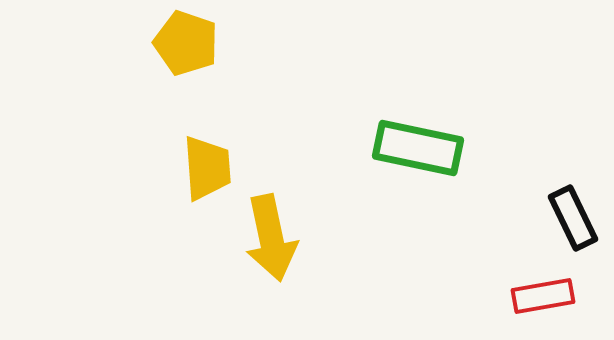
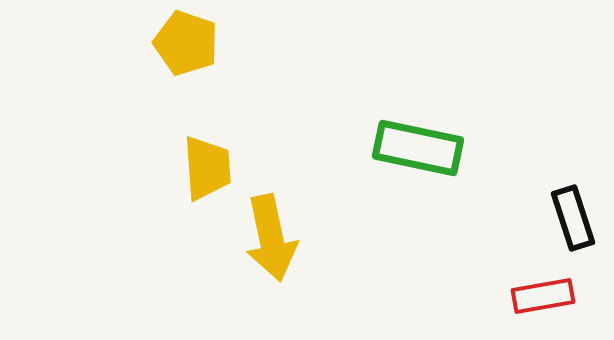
black rectangle: rotated 8 degrees clockwise
